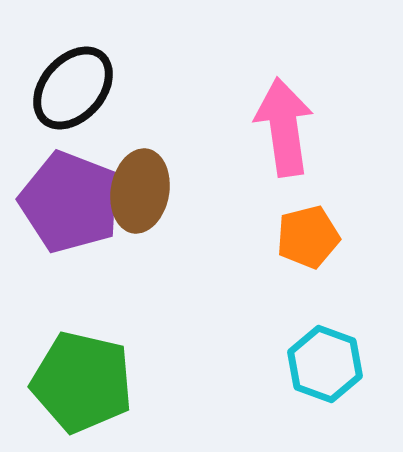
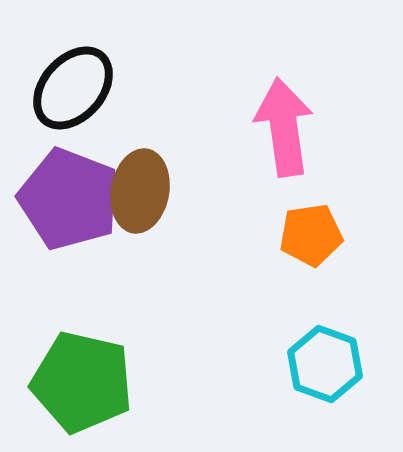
purple pentagon: moved 1 px left, 3 px up
orange pentagon: moved 3 px right, 2 px up; rotated 6 degrees clockwise
